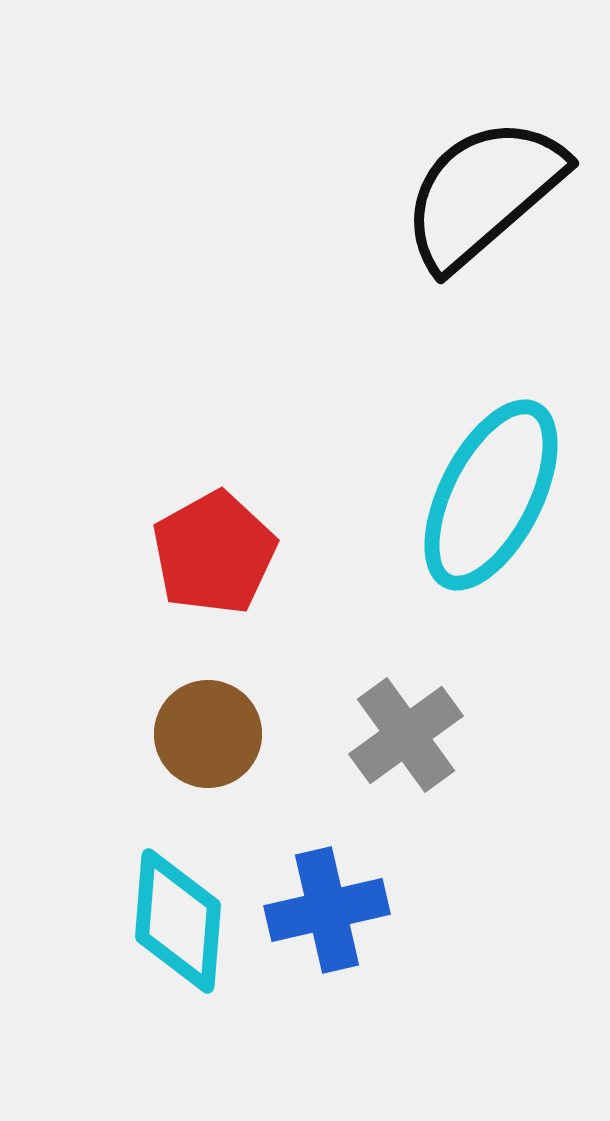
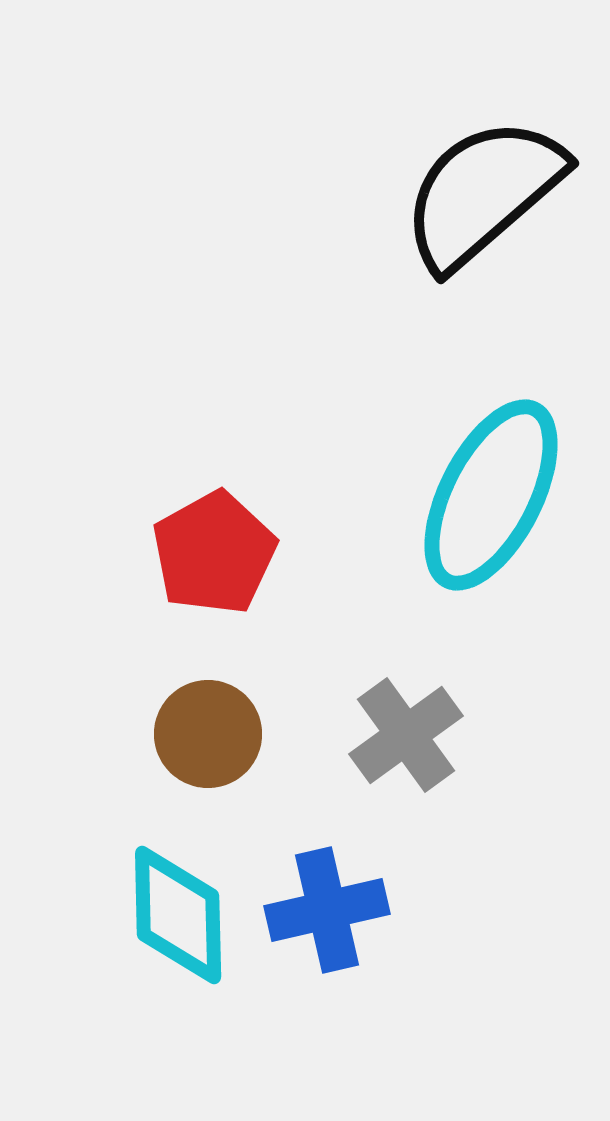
cyan diamond: moved 6 px up; rotated 6 degrees counterclockwise
